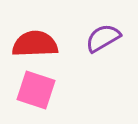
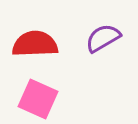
pink square: moved 2 px right, 9 px down; rotated 6 degrees clockwise
